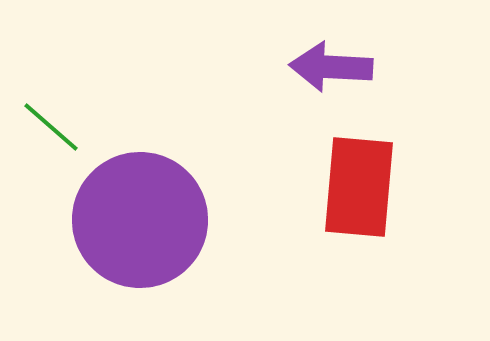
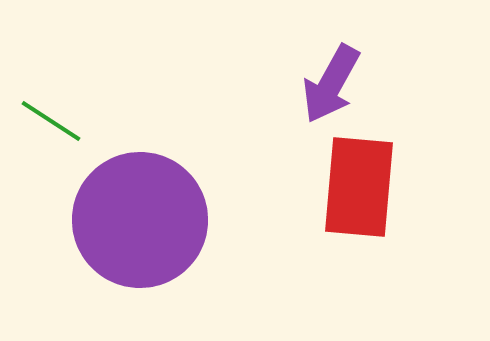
purple arrow: moved 17 px down; rotated 64 degrees counterclockwise
green line: moved 6 px up; rotated 8 degrees counterclockwise
